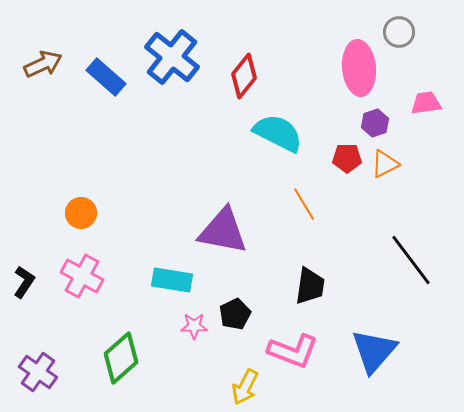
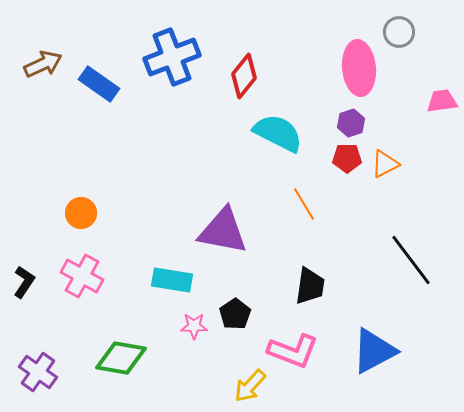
blue cross: rotated 30 degrees clockwise
blue rectangle: moved 7 px left, 7 px down; rotated 6 degrees counterclockwise
pink trapezoid: moved 16 px right, 2 px up
purple hexagon: moved 24 px left
black pentagon: rotated 8 degrees counterclockwise
blue triangle: rotated 21 degrees clockwise
green diamond: rotated 51 degrees clockwise
yellow arrow: moved 5 px right, 1 px up; rotated 15 degrees clockwise
